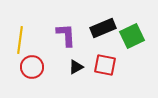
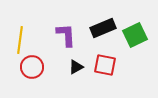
green square: moved 3 px right, 1 px up
